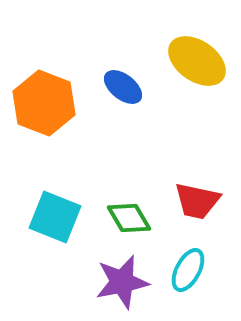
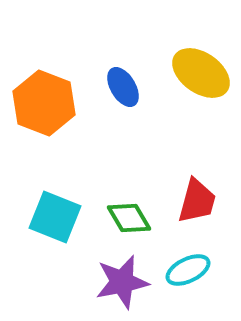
yellow ellipse: moved 4 px right, 12 px down
blue ellipse: rotated 21 degrees clockwise
red trapezoid: rotated 87 degrees counterclockwise
cyan ellipse: rotated 36 degrees clockwise
